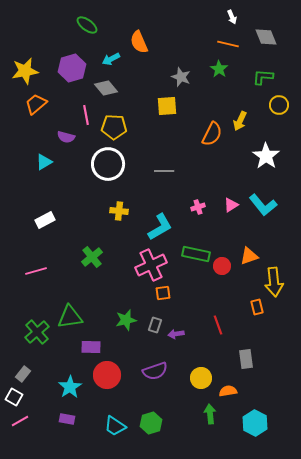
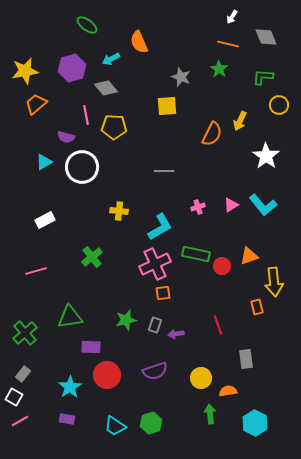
white arrow at (232, 17): rotated 56 degrees clockwise
white circle at (108, 164): moved 26 px left, 3 px down
pink cross at (151, 265): moved 4 px right, 1 px up
green cross at (37, 332): moved 12 px left, 1 px down
